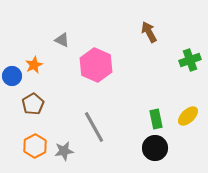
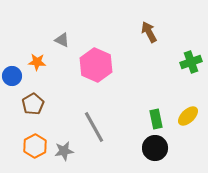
green cross: moved 1 px right, 2 px down
orange star: moved 3 px right, 3 px up; rotated 30 degrees clockwise
